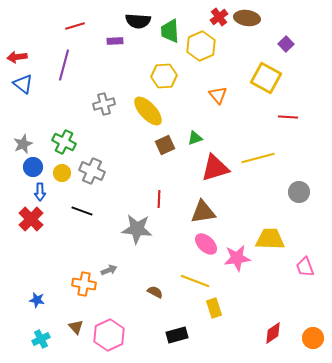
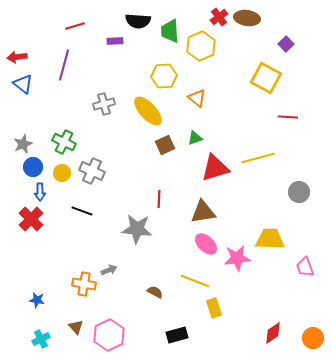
orange triangle at (218, 95): moved 21 px left, 3 px down; rotated 12 degrees counterclockwise
